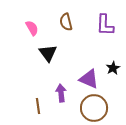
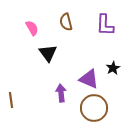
brown line: moved 27 px left, 6 px up
